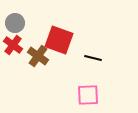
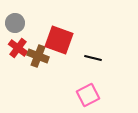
red cross: moved 5 px right, 3 px down
brown cross: rotated 15 degrees counterclockwise
pink square: rotated 25 degrees counterclockwise
